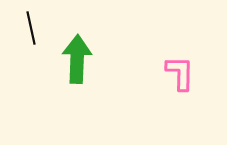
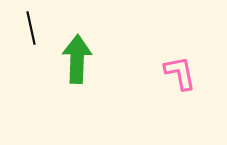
pink L-shape: rotated 12 degrees counterclockwise
